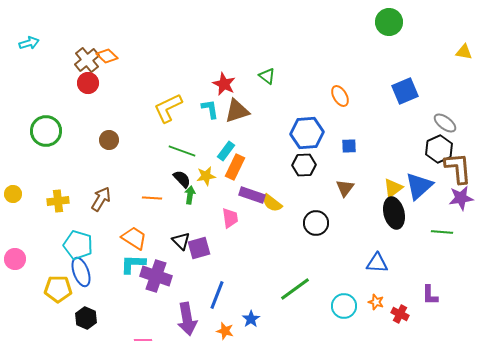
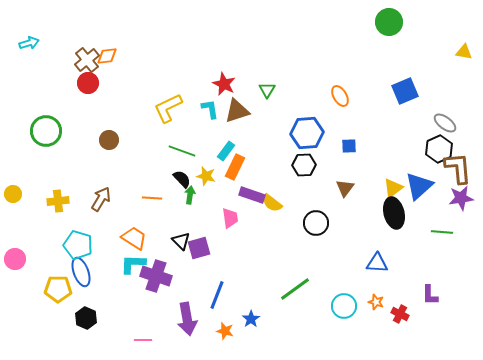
orange diamond at (107, 56): rotated 50 degrees counterclockwise
green triangle at (267, 76): moved 14 px down; rotated 24 degrees clockwise
yellow star at (206, 176): rotated 24 degrees clockwise
